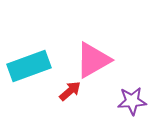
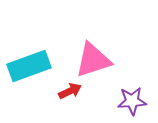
pink triangle: rotated 12 degrees clockwise
red arrow: rotated 15 degrees clockwise
